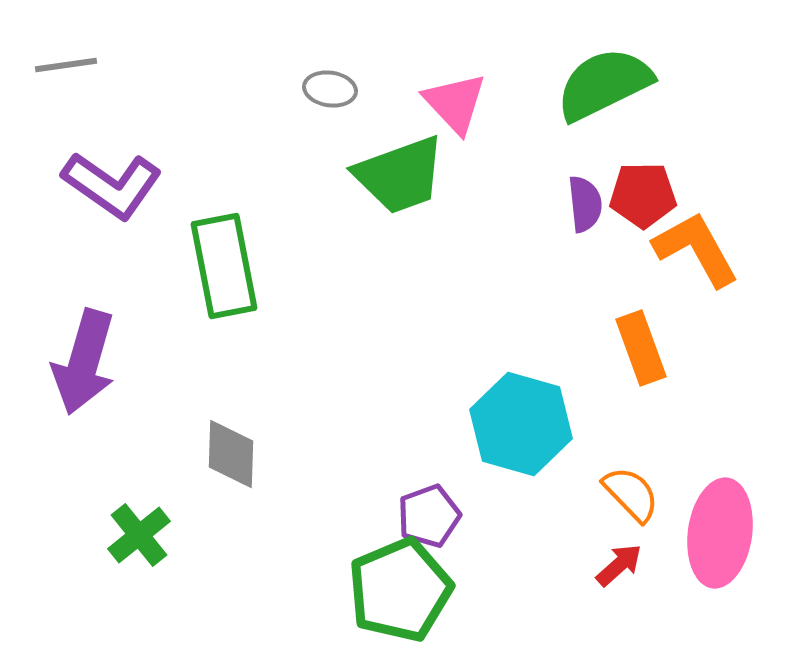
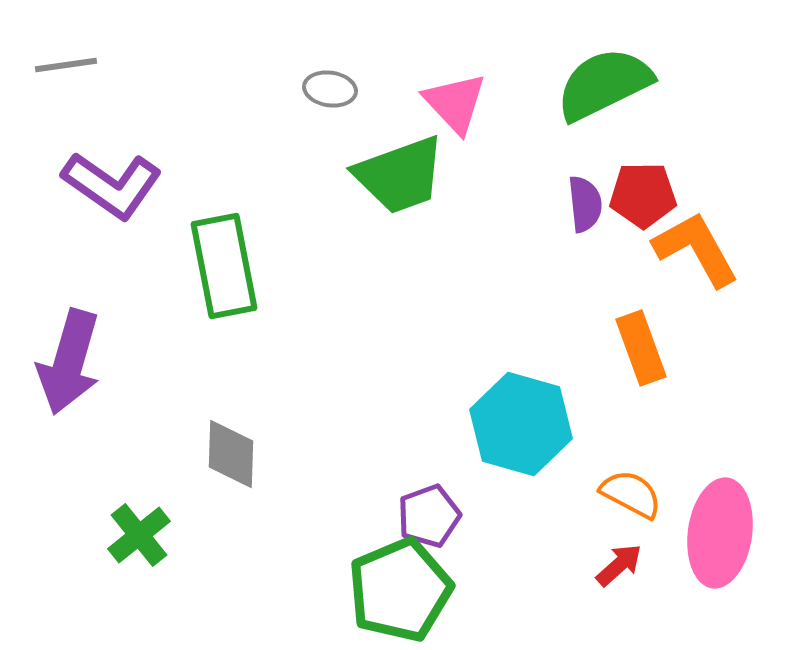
purple arrow: moved 15 px left
orange semicircle: rotated 18 degrees counterclockwise
